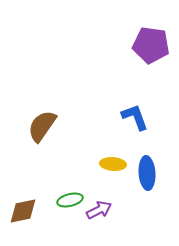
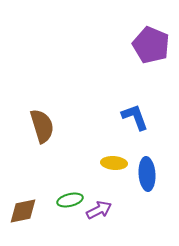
purple pentagon: rotated 15 degrees clockwise
brown semicircle: rotated 128 degrees clockwise
yellow ellipse: moved 1 px right, 1 px up
blue ellipse: moved 1 px down
